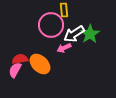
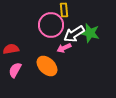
green star: moved 1 px up; rotated 24 degrees counterclockwise
red semicircle: moved 9 px left, 10 px up
orange ellipse: moved 7 px right, 2 px down
